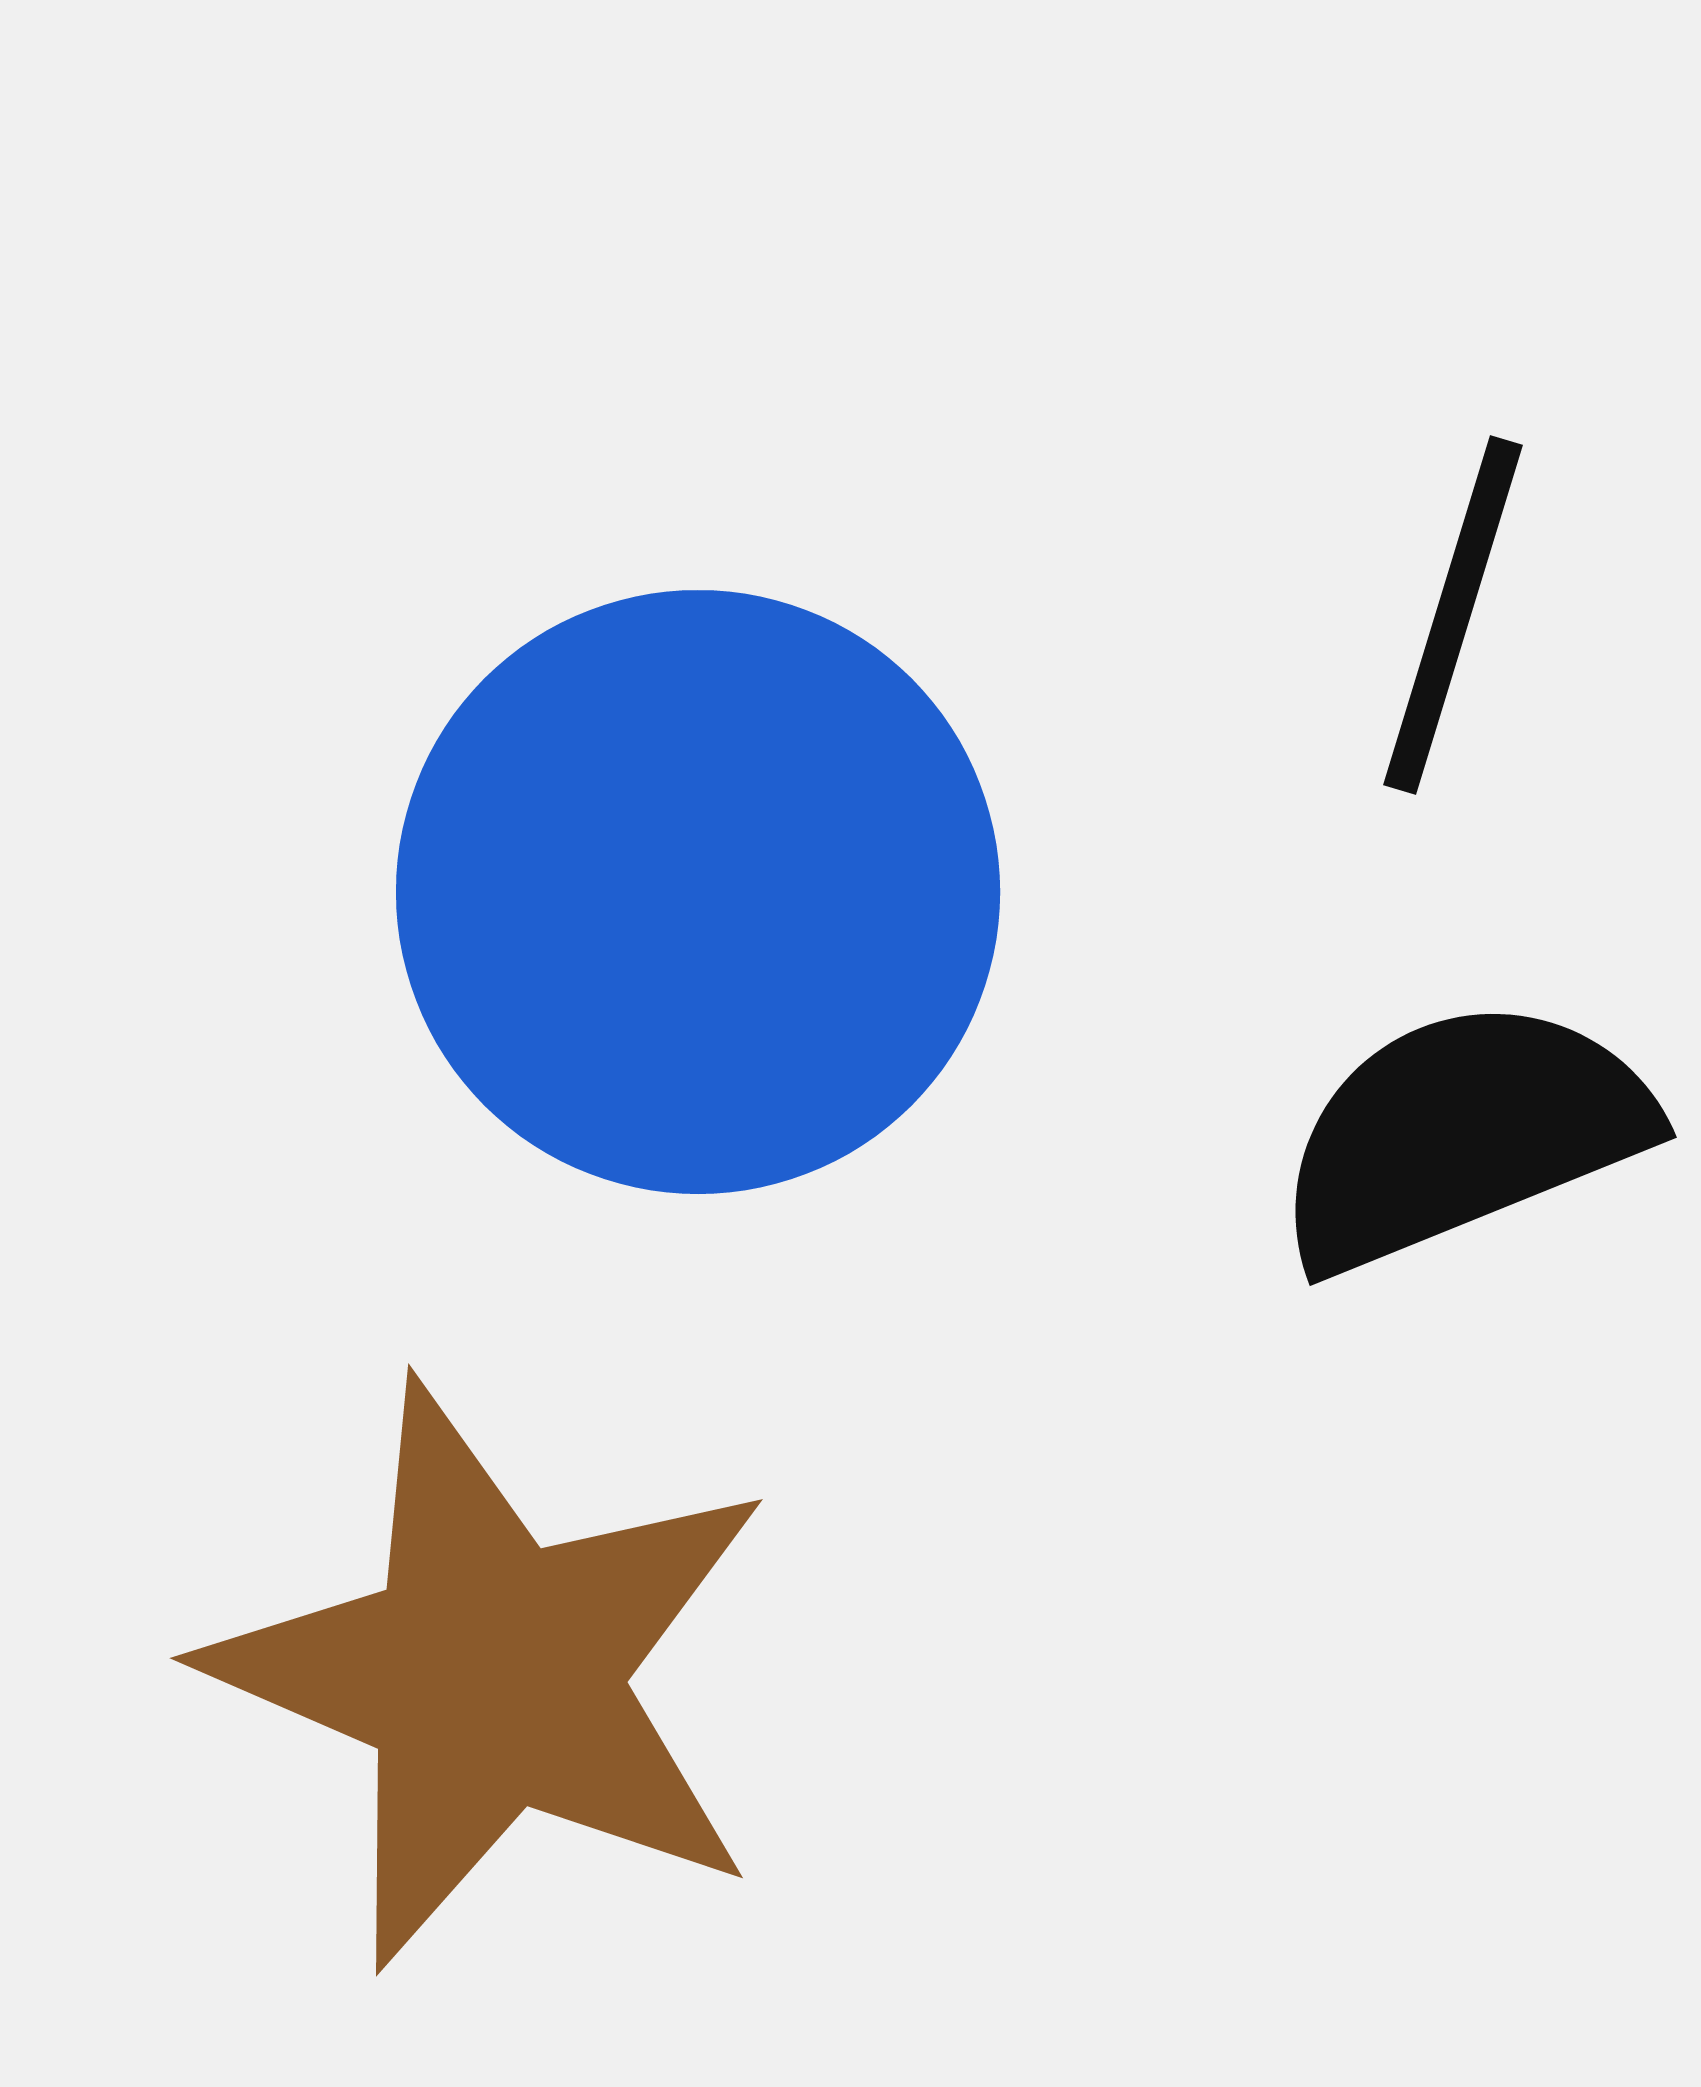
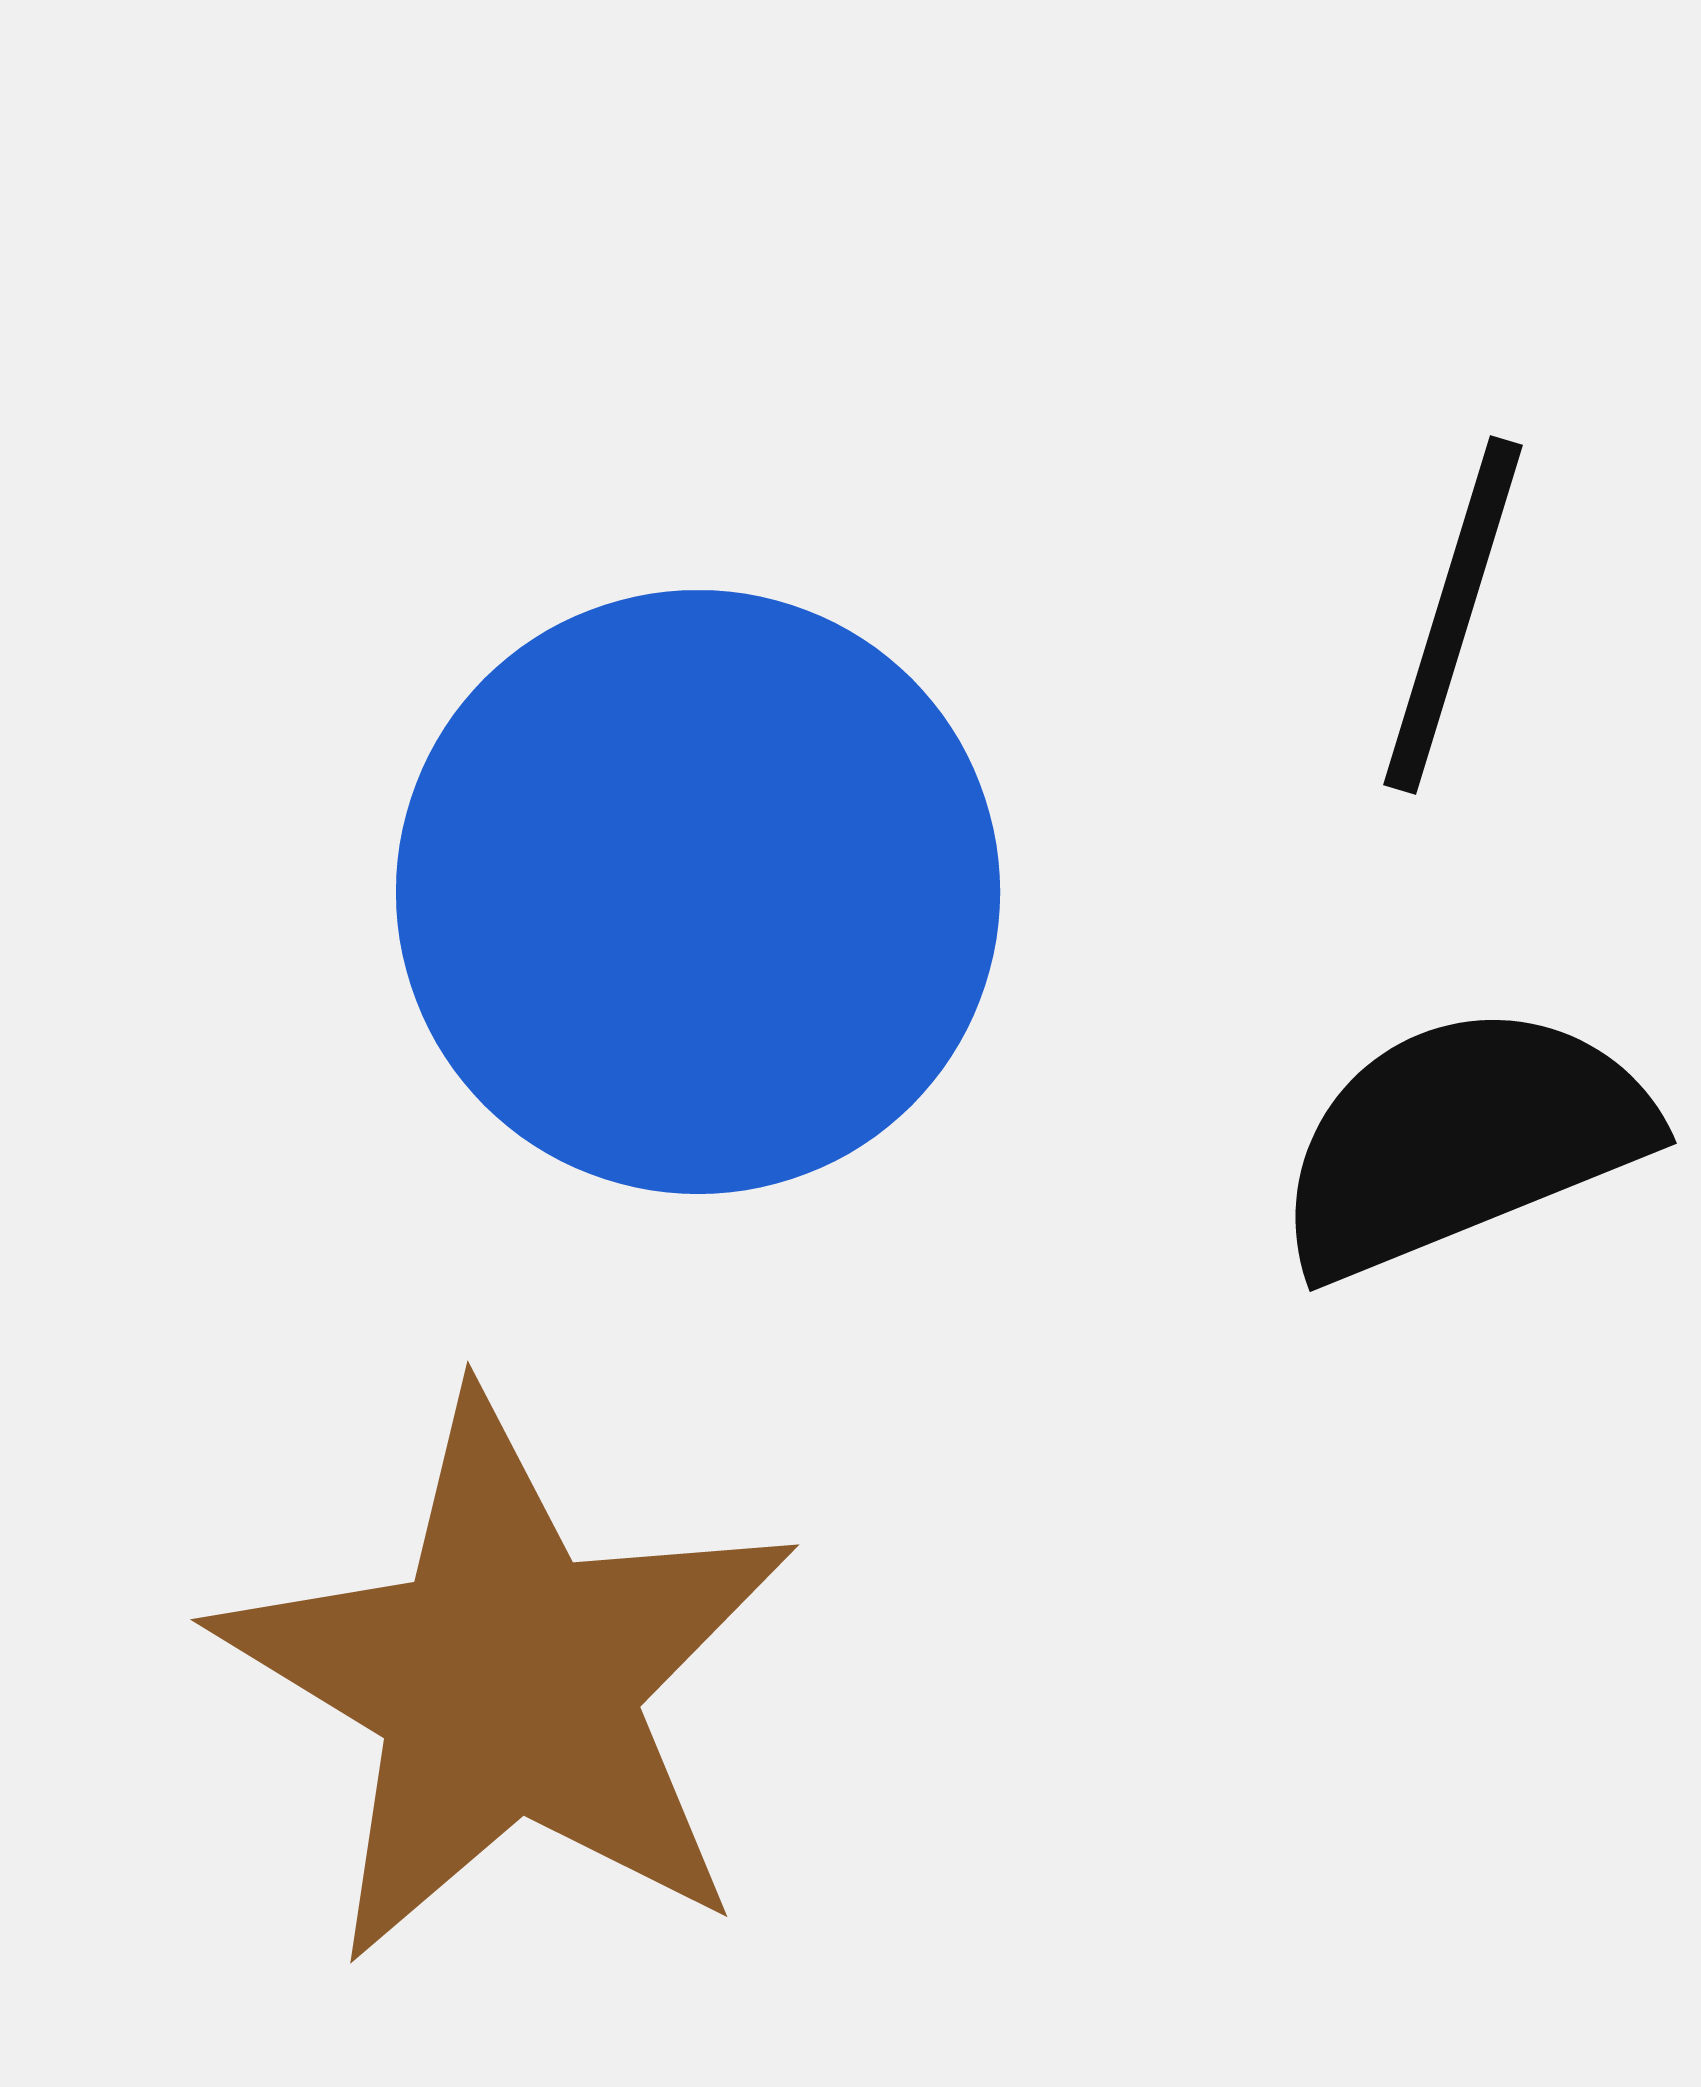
black semicircle: moved 6 px down
brown star: moved 15 px right, 6 px down; rotated 8 degrees clockwise
